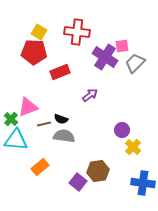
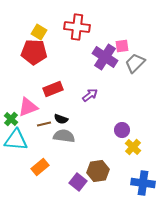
red cross: moved 5 px up
red rectangle: moved 7 px left, 17 px down
